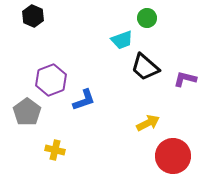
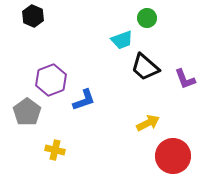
purple L-shape: rotated 125 degrees counterclockwise
